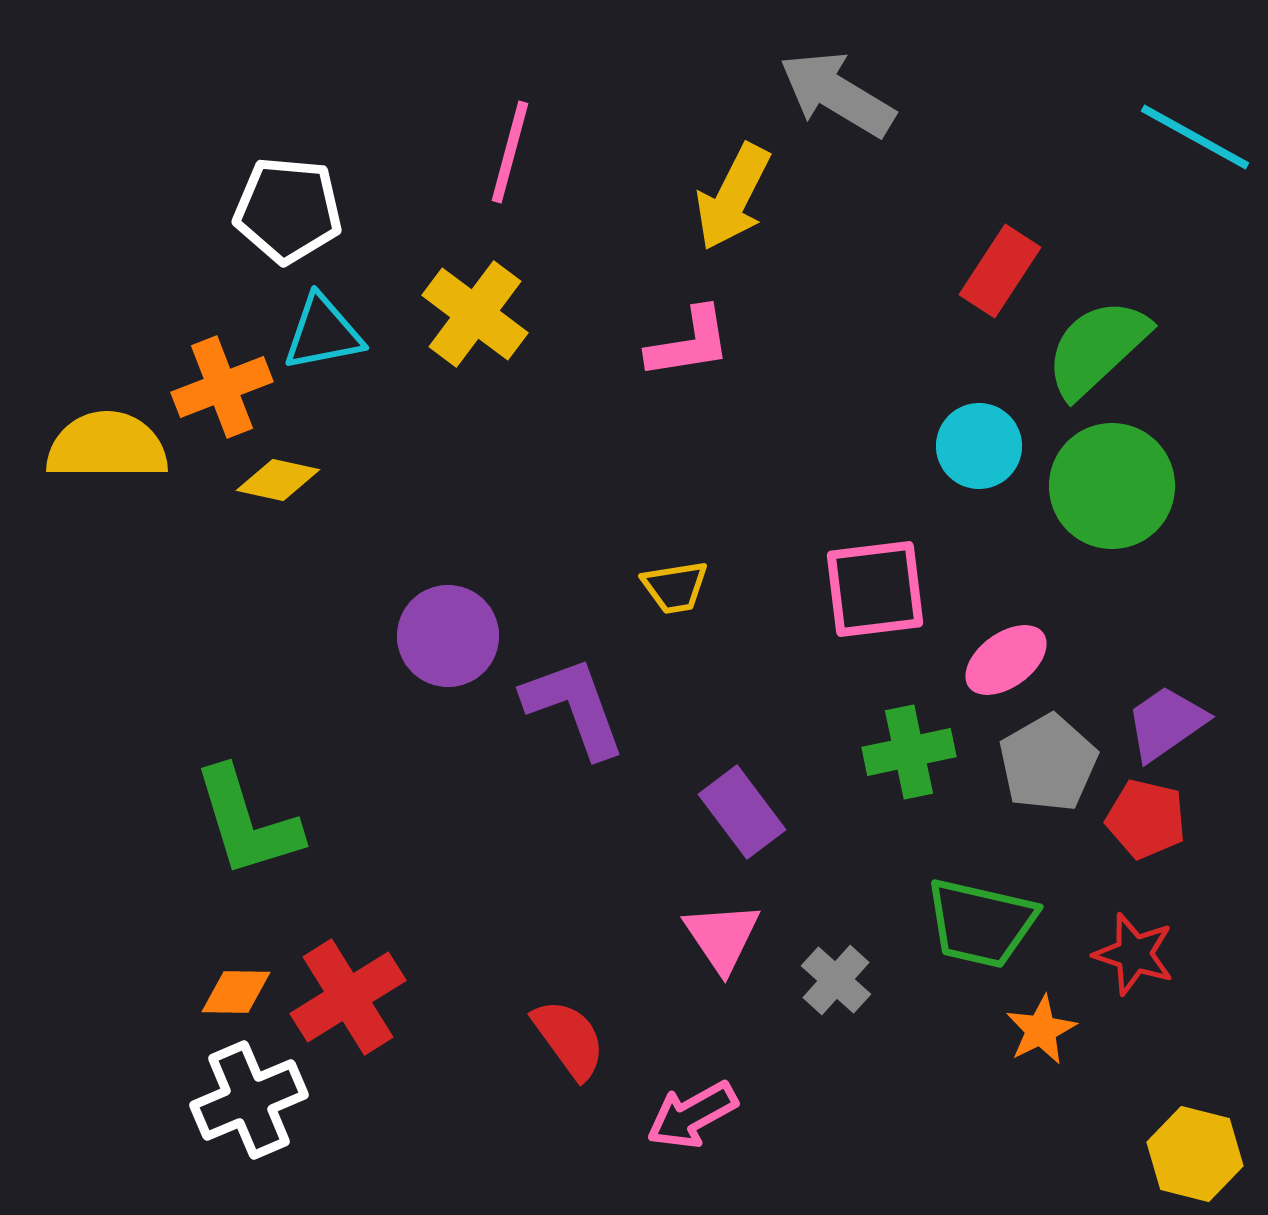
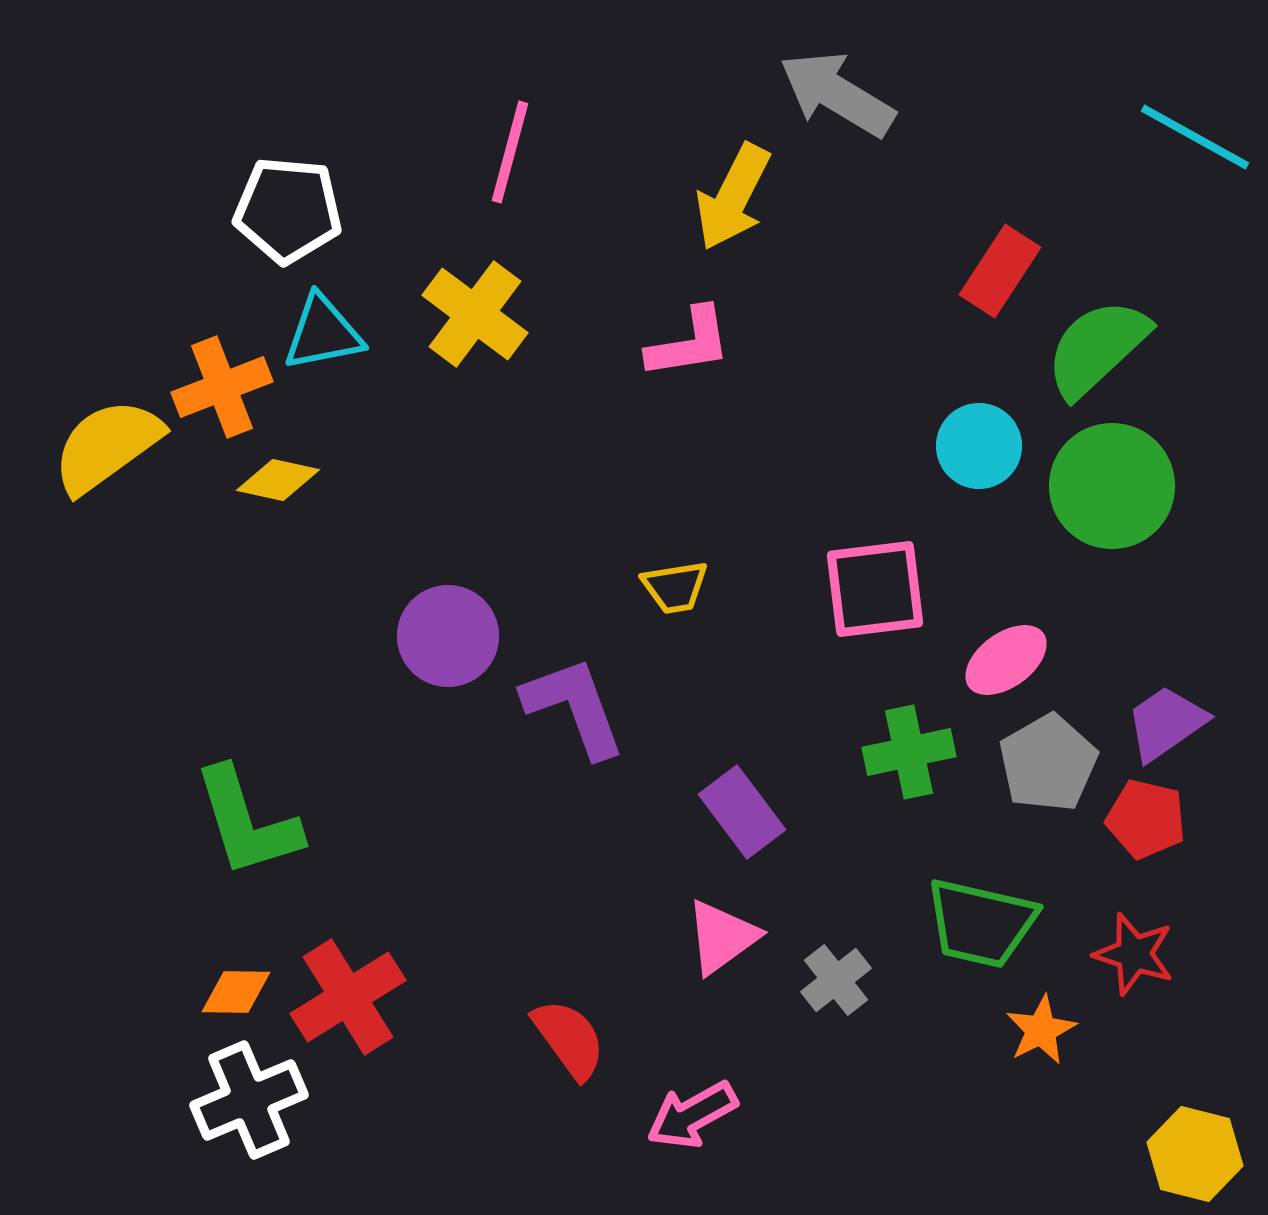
yellow semicircle: rotated 36 degrees counterclockwise
pink triangle: rotated 28 degrees clockwise
gray cross: rotated 10 degrees clockwise
